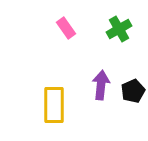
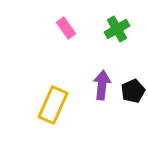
green cross: moved 2 px left
purple arrow: moved 1 px right
yellow rectangle: moved 1 px left; rotated 24 degrees clockwise
